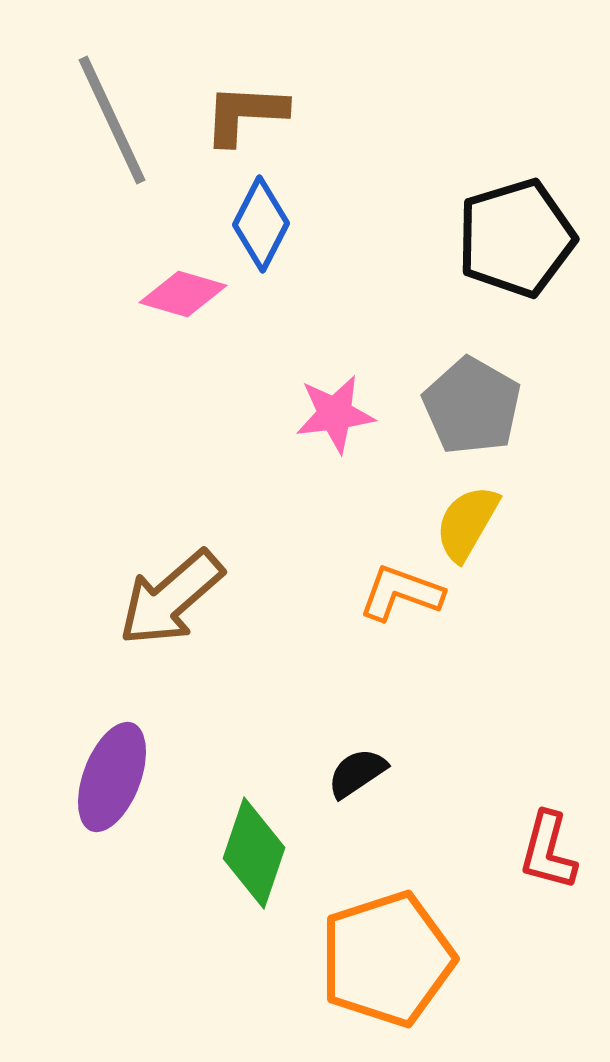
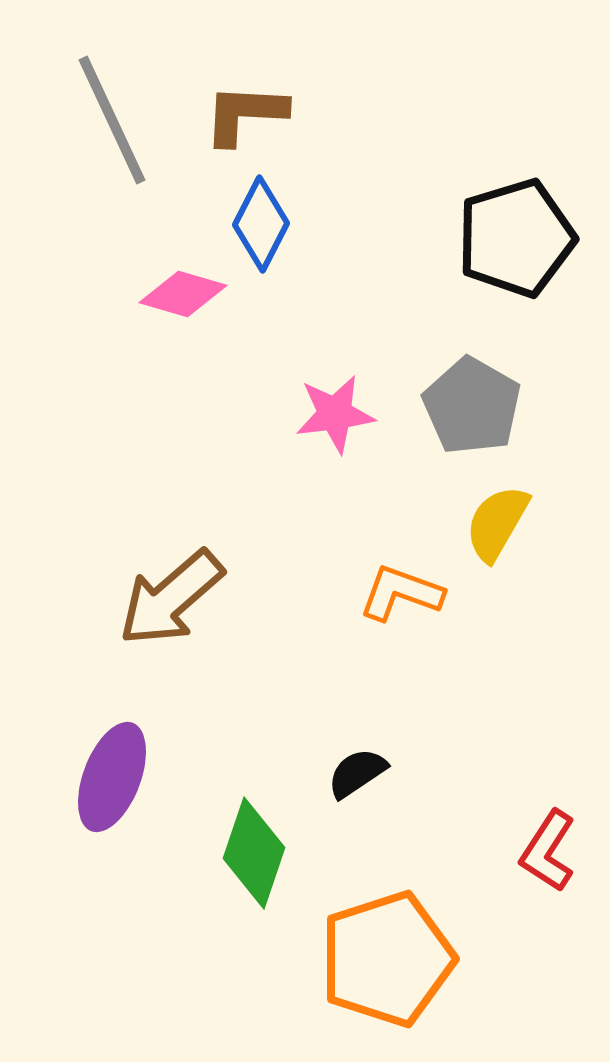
yellow semicircle: moved 30 px right
red L-shape: rotated 18 degrees clockwise
